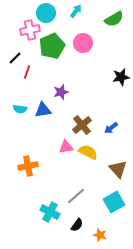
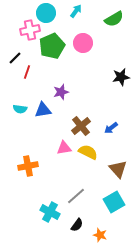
brown cross: moved 1 px left, 1 px down
pink triangle: moved 2 px left, 1 px down
